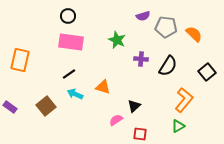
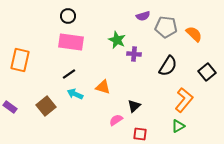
purple cross: moved 7 px left, 5 px up
